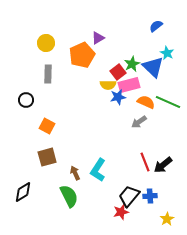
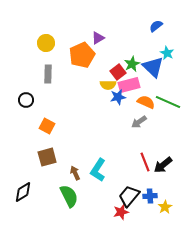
yellow star: moved 2 px left, 12 px up
